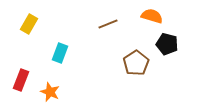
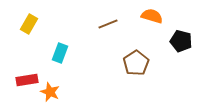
black pentagon: moved 14 px right, 3 px up
red rectangle: moved 6 px right; rotated 60 degrees clockwise
